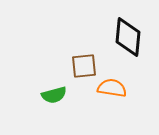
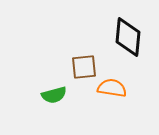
brown square: moved 1 px down
